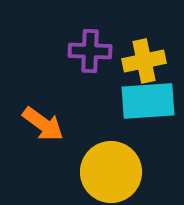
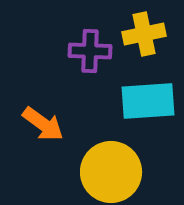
yellow cross: moved 27 px up
